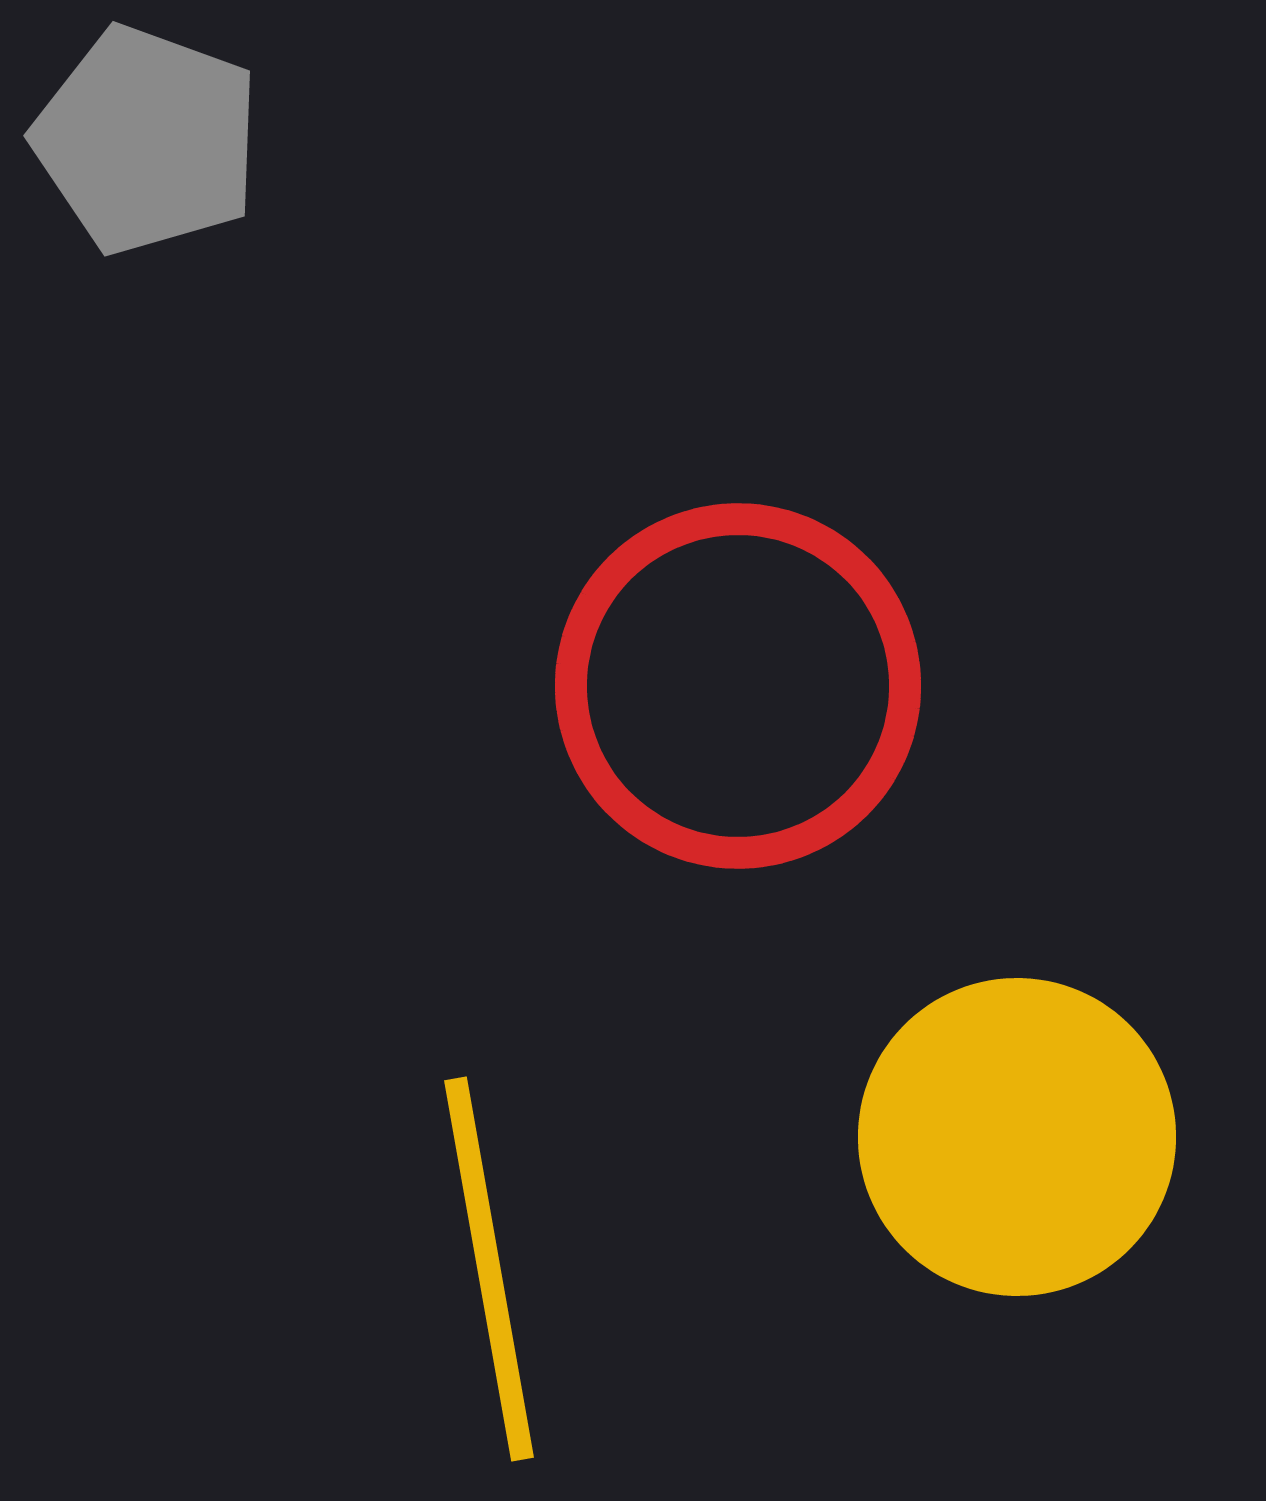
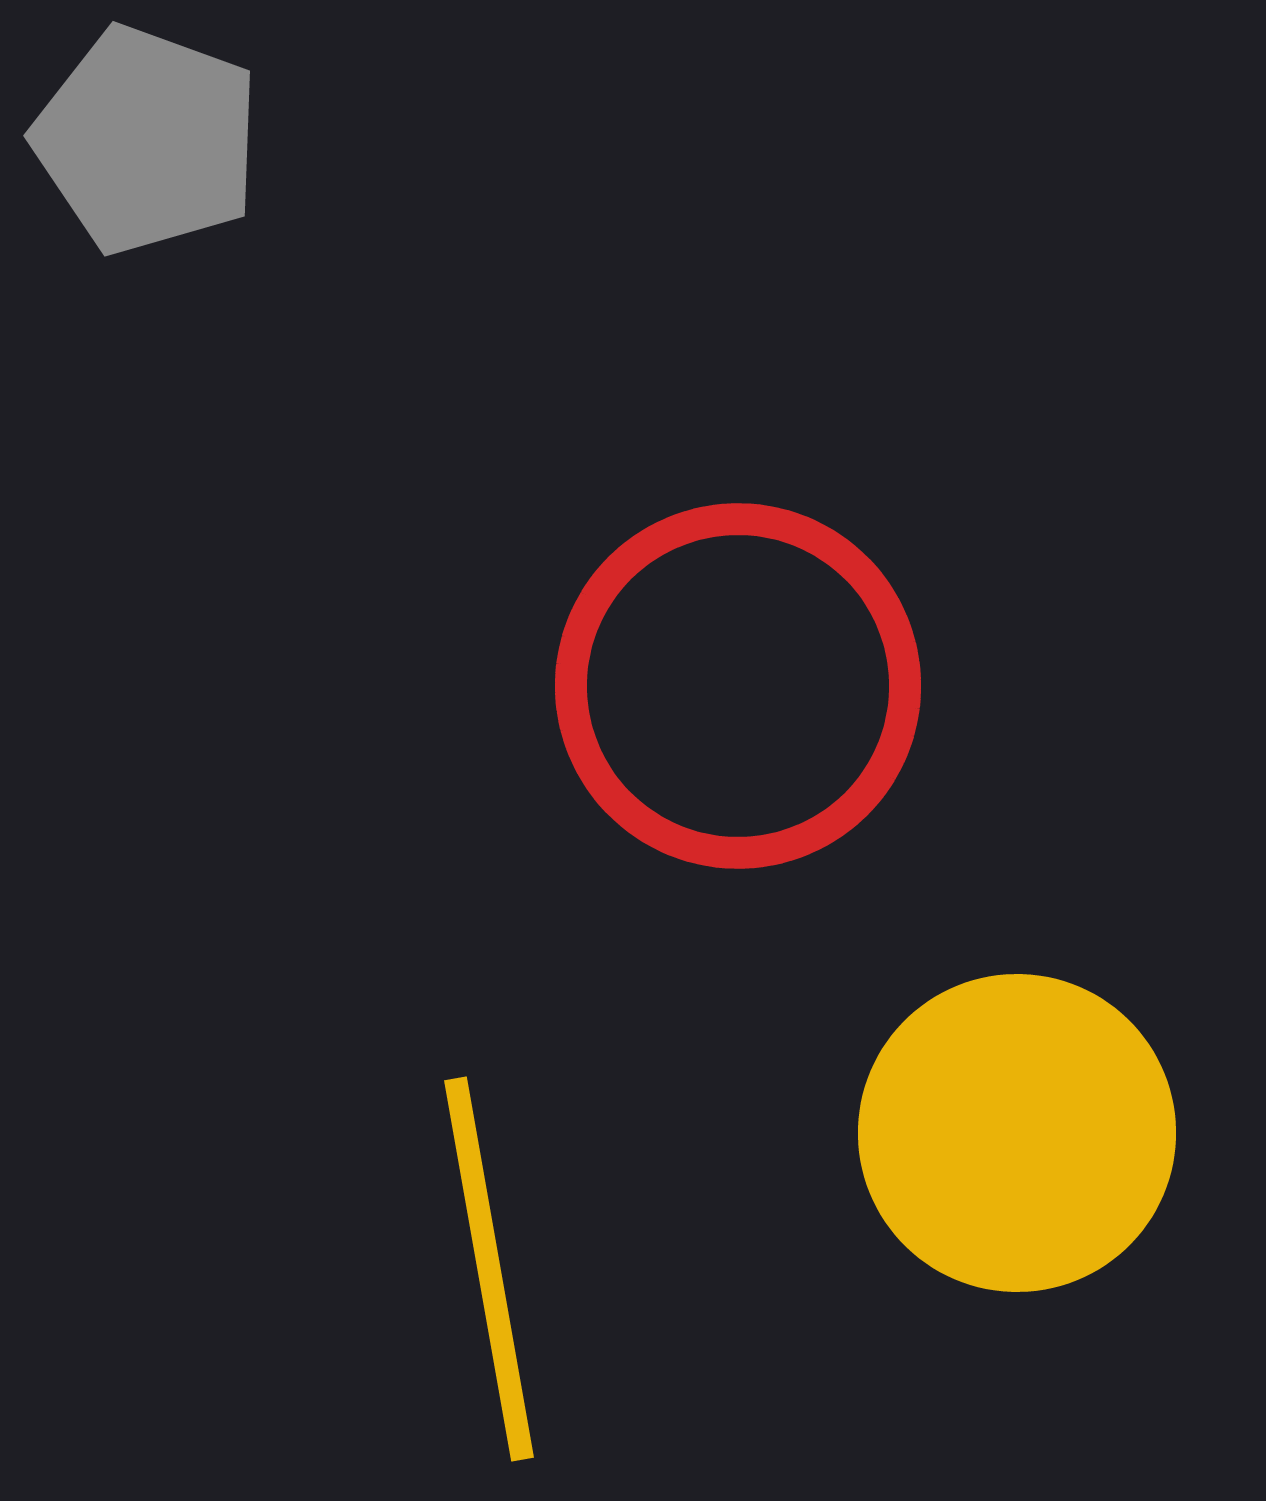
yellow circle: moved 4 px up
